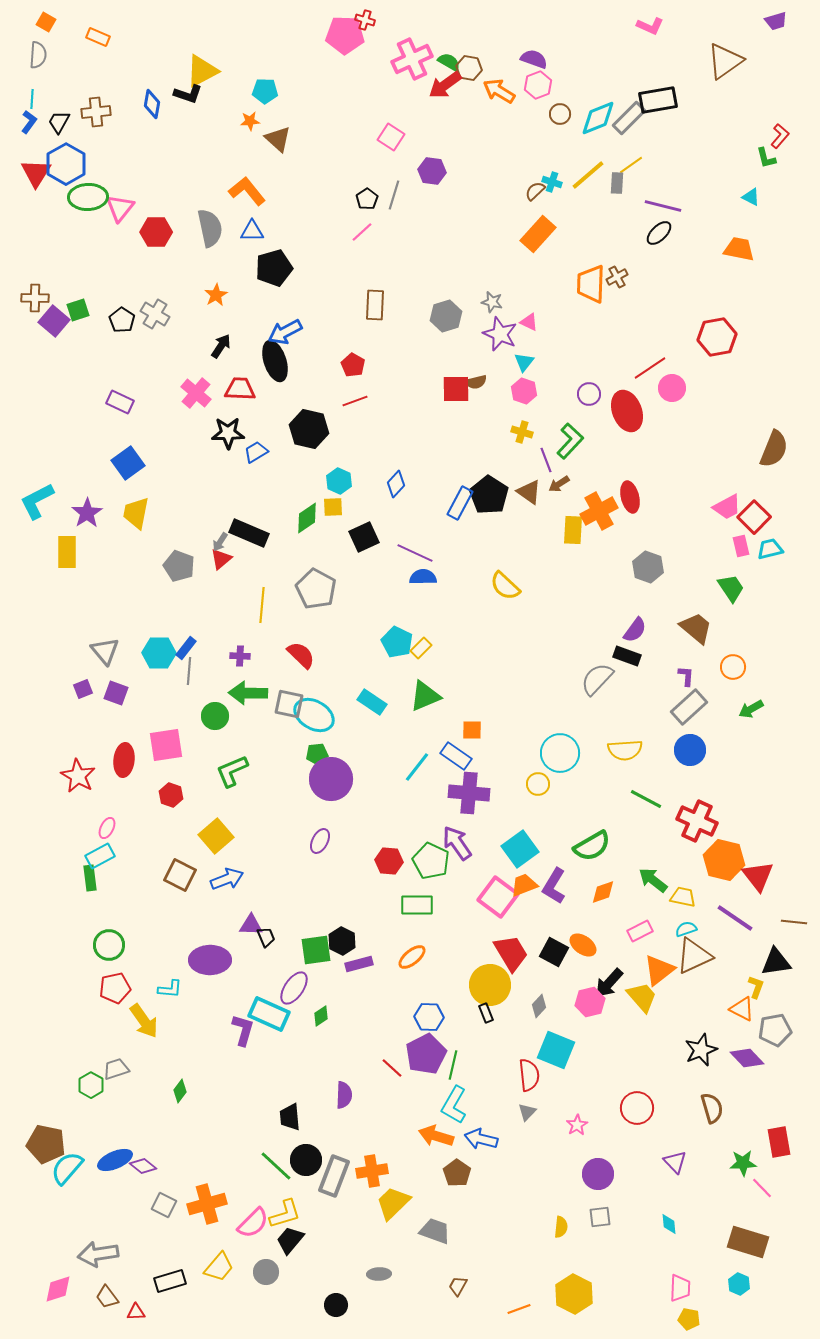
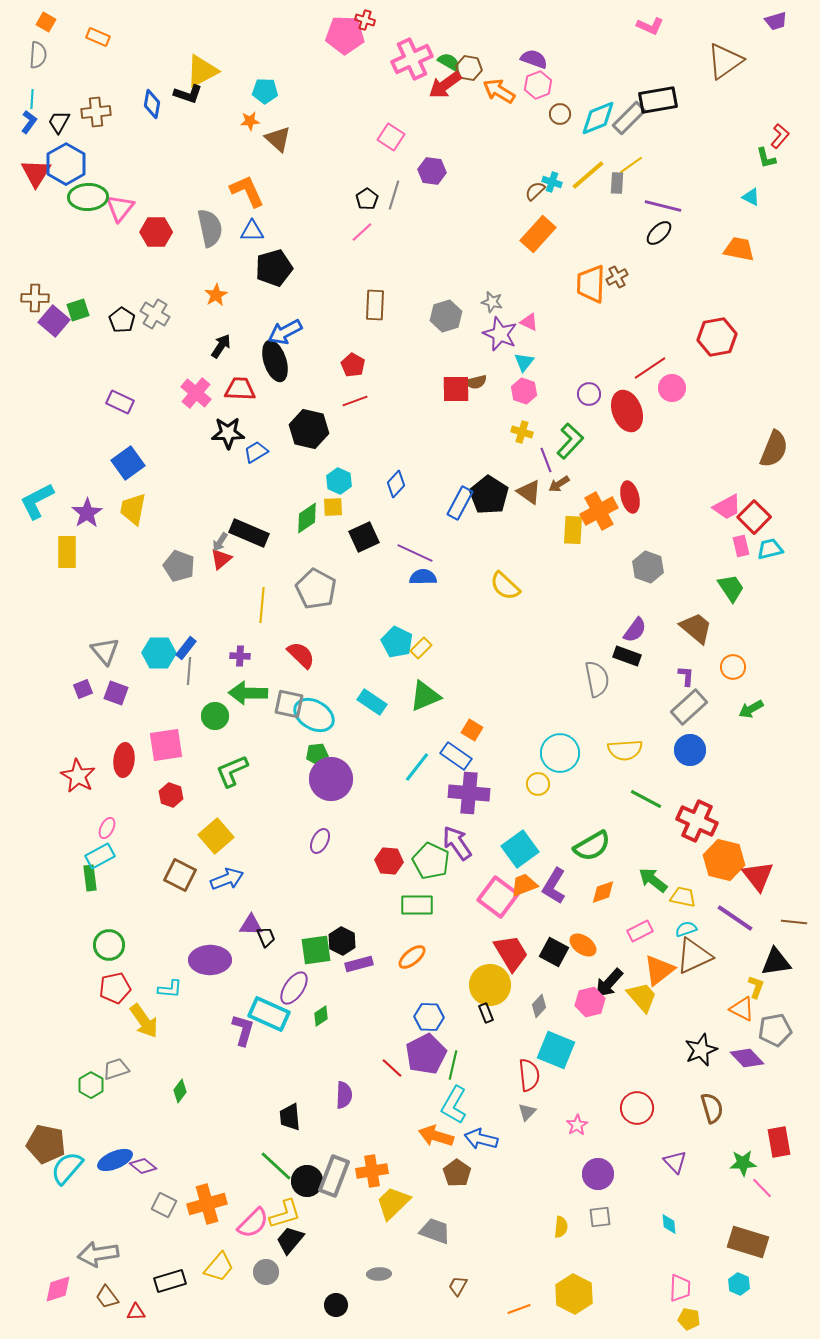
orange L-shape at (247, 191): rotated 15 degrees clockwise
yellow trapezoid at (136, 513): moved 3 px left, 4 px up
gray semicircle at (597, 679): rotated 126 degrees clockwise
orange square at (472, 730): rotated 30 degrees clockwise
black circle at (306, 1160): moved 1 px right, 21 px down
